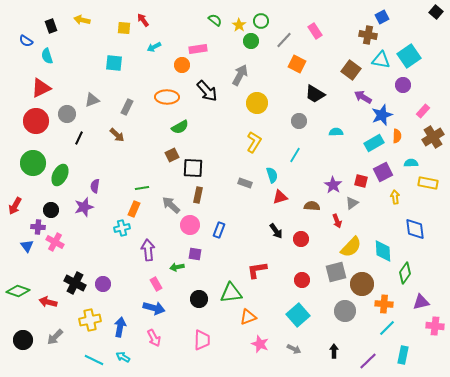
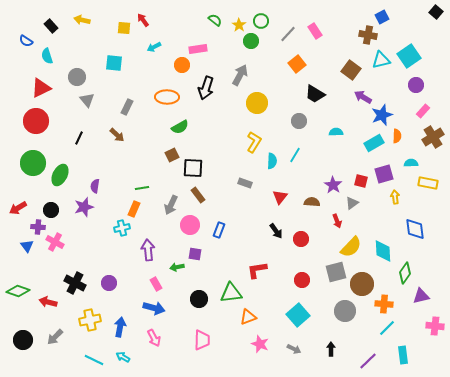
black rectangle at (51, 26): rotated 24 degrees counterclockwise
gray line at (284, 40): moved 4 px right, 6 px up
cyan triangle at (381, 60): rotated 24 degrees counterclockwise
orange square at (297, 64): rotated 24 degrees clockwise
purple circle at (403, 85): moved 13 px right
black arrow at (207, 91): moved 1 px left, 3 px up; rotated 60 degrees clockwise
gray triangle at (92, 100): moved 5 px left; rotated 49 degrees counterclockwise
gray circle at (67, 114): moved 10 px right, 37 px up
purple square at (383, 172): moved 1 px right, 2 px down; rotated 12 degrees clockwise
cyan semicircle at (272, 175): moved 14 px up; rotated 21 degrees clockwise
brown rectangle at (198, 195): rotated 49 degrees counterclockwise
red triangle at (280, 197): rotated 35 degrees counterclockwise
gray arrow at (171, 205): rotated 108 degrees counterclockwise
red arrow at (15, 206): moved 3 px right, 2 px down; rotated 30 degrees clockwise
brown semicircle at (312, 206): moved 4 px up
purple circle at (103, 284): moved 6 px right, 1 px up
purple triangle at (421, 302): moved 6 px up
black arrow at (334, 351): moved 3 px left, 2 px up
cyan rectangle at (403, 355): rotated 18 degrees counterclockwise
